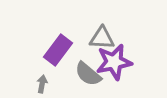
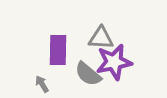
gray triangle: moved 1 px left
purple rectangle: rotated 36 degrees counterclockwise
gray arrow: rotated 42 degrees counterclockwise
